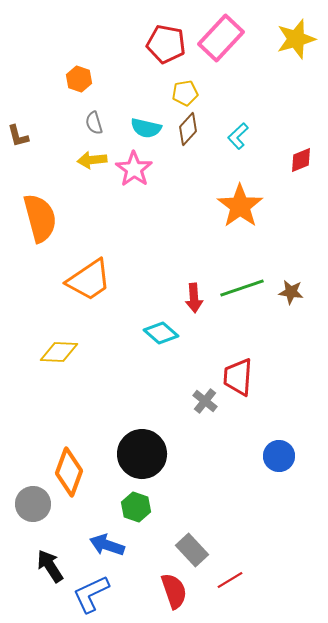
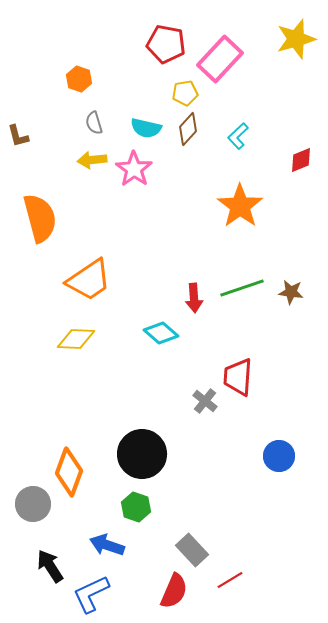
pink rectangle: moved 1 px left, 21 px down
yellow diamond: moved 17 px right, 13 px up
red semicircle: rotated 42 degrees clockwise
